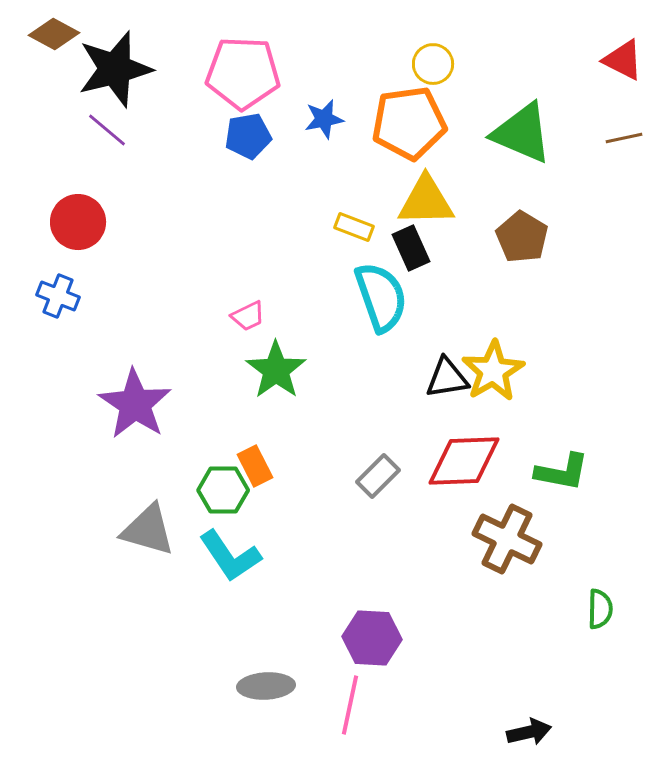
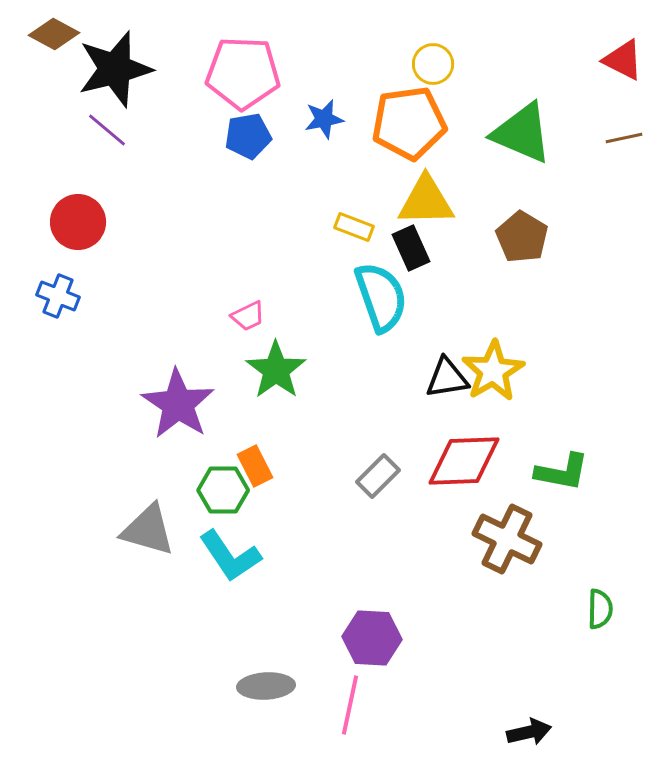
purple star: moved 43 px right
